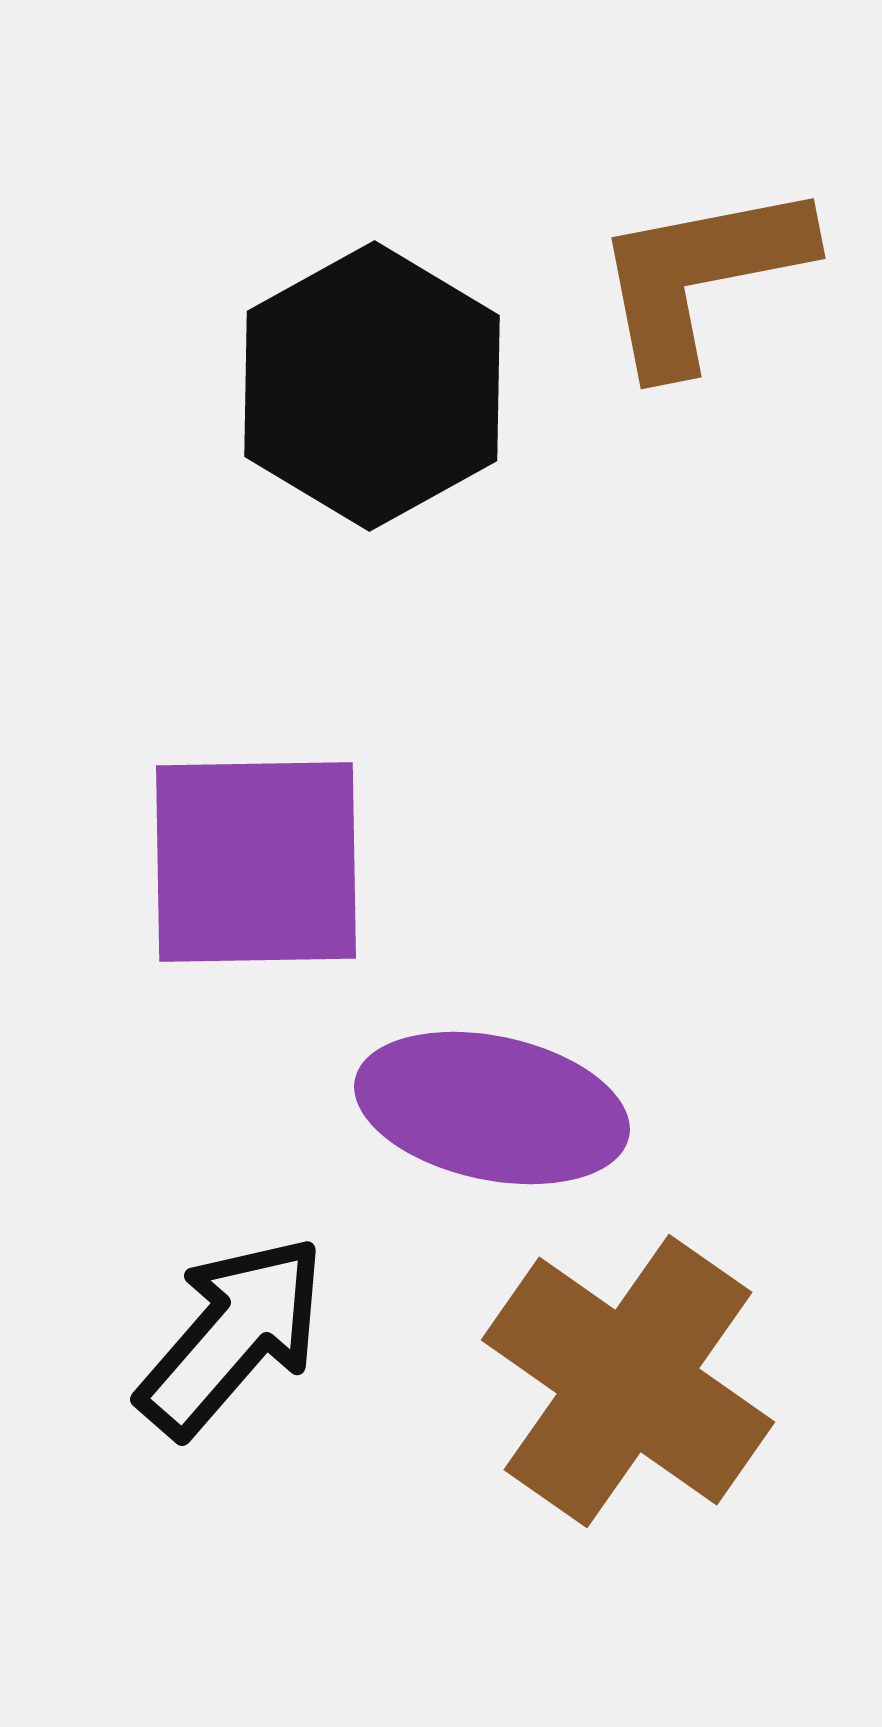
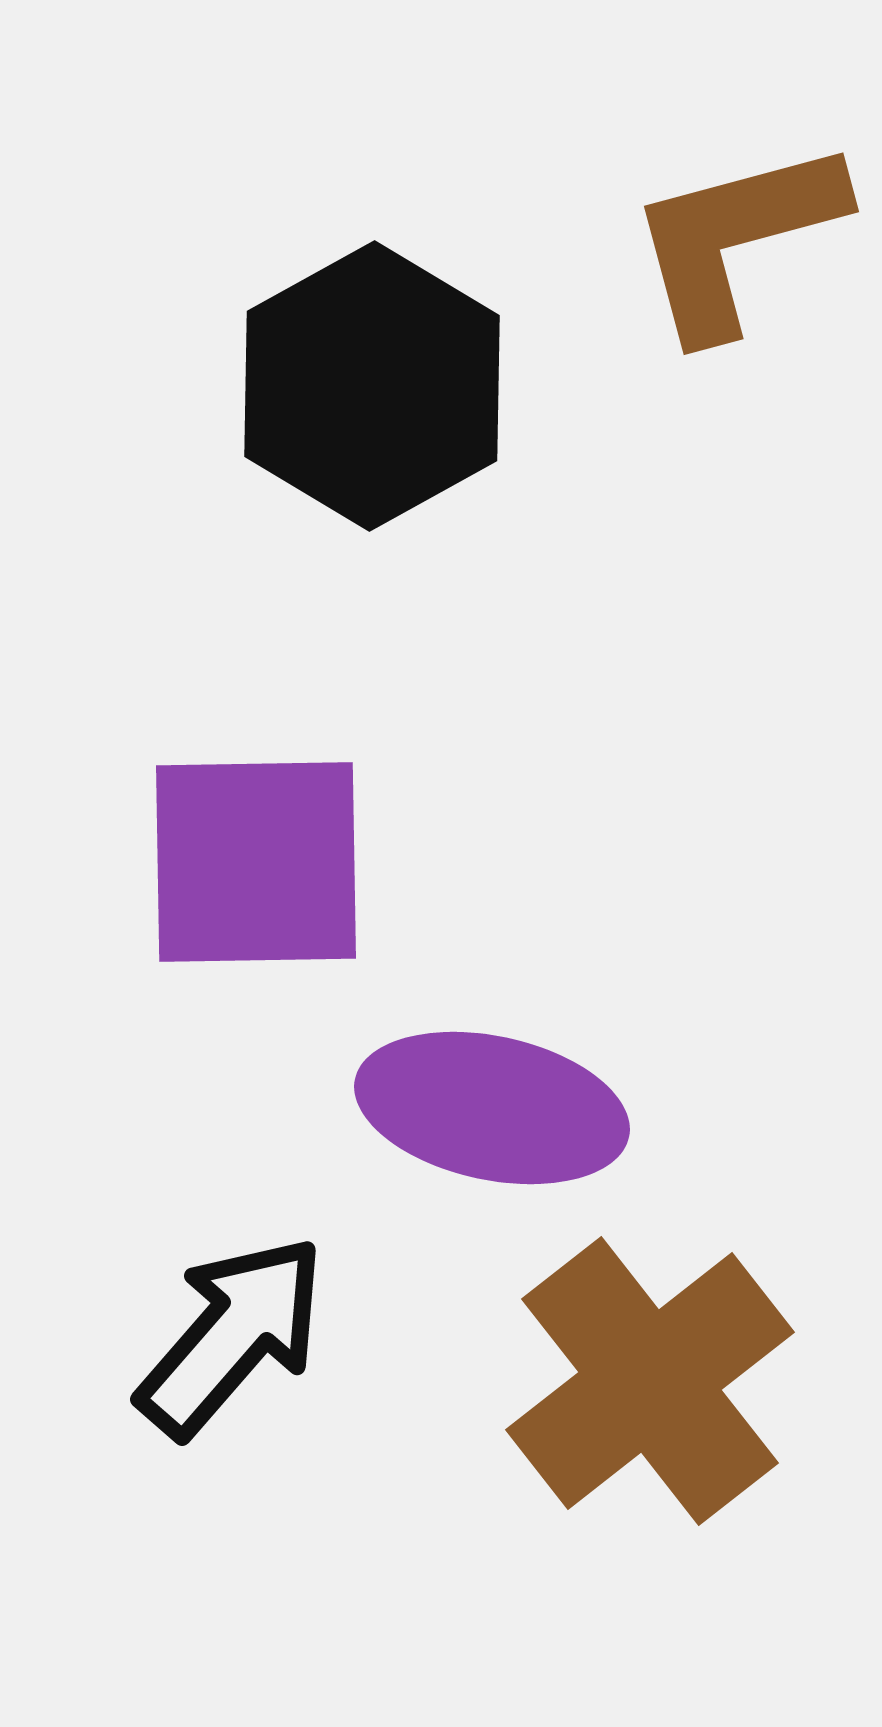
brown L-shape: moved 35 px right, 38 px up; rotated 4 degrees counterclockwise
brown cross: moved 22 px right; rotated 17 degrees clockwise
